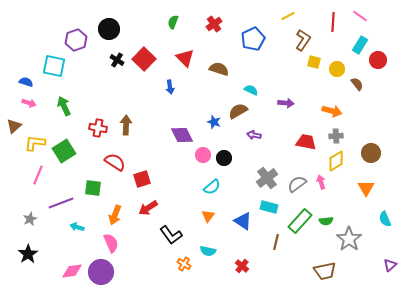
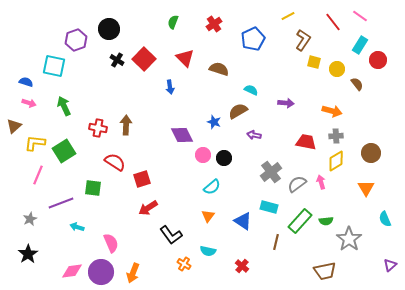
red line at (333, 22): rotated 42 degrees counterclockwise
gray cross at (267, 178): moved 4 px right, 6 px up
orange arrow at (115, 215): moved 18 px right, 58 px down
